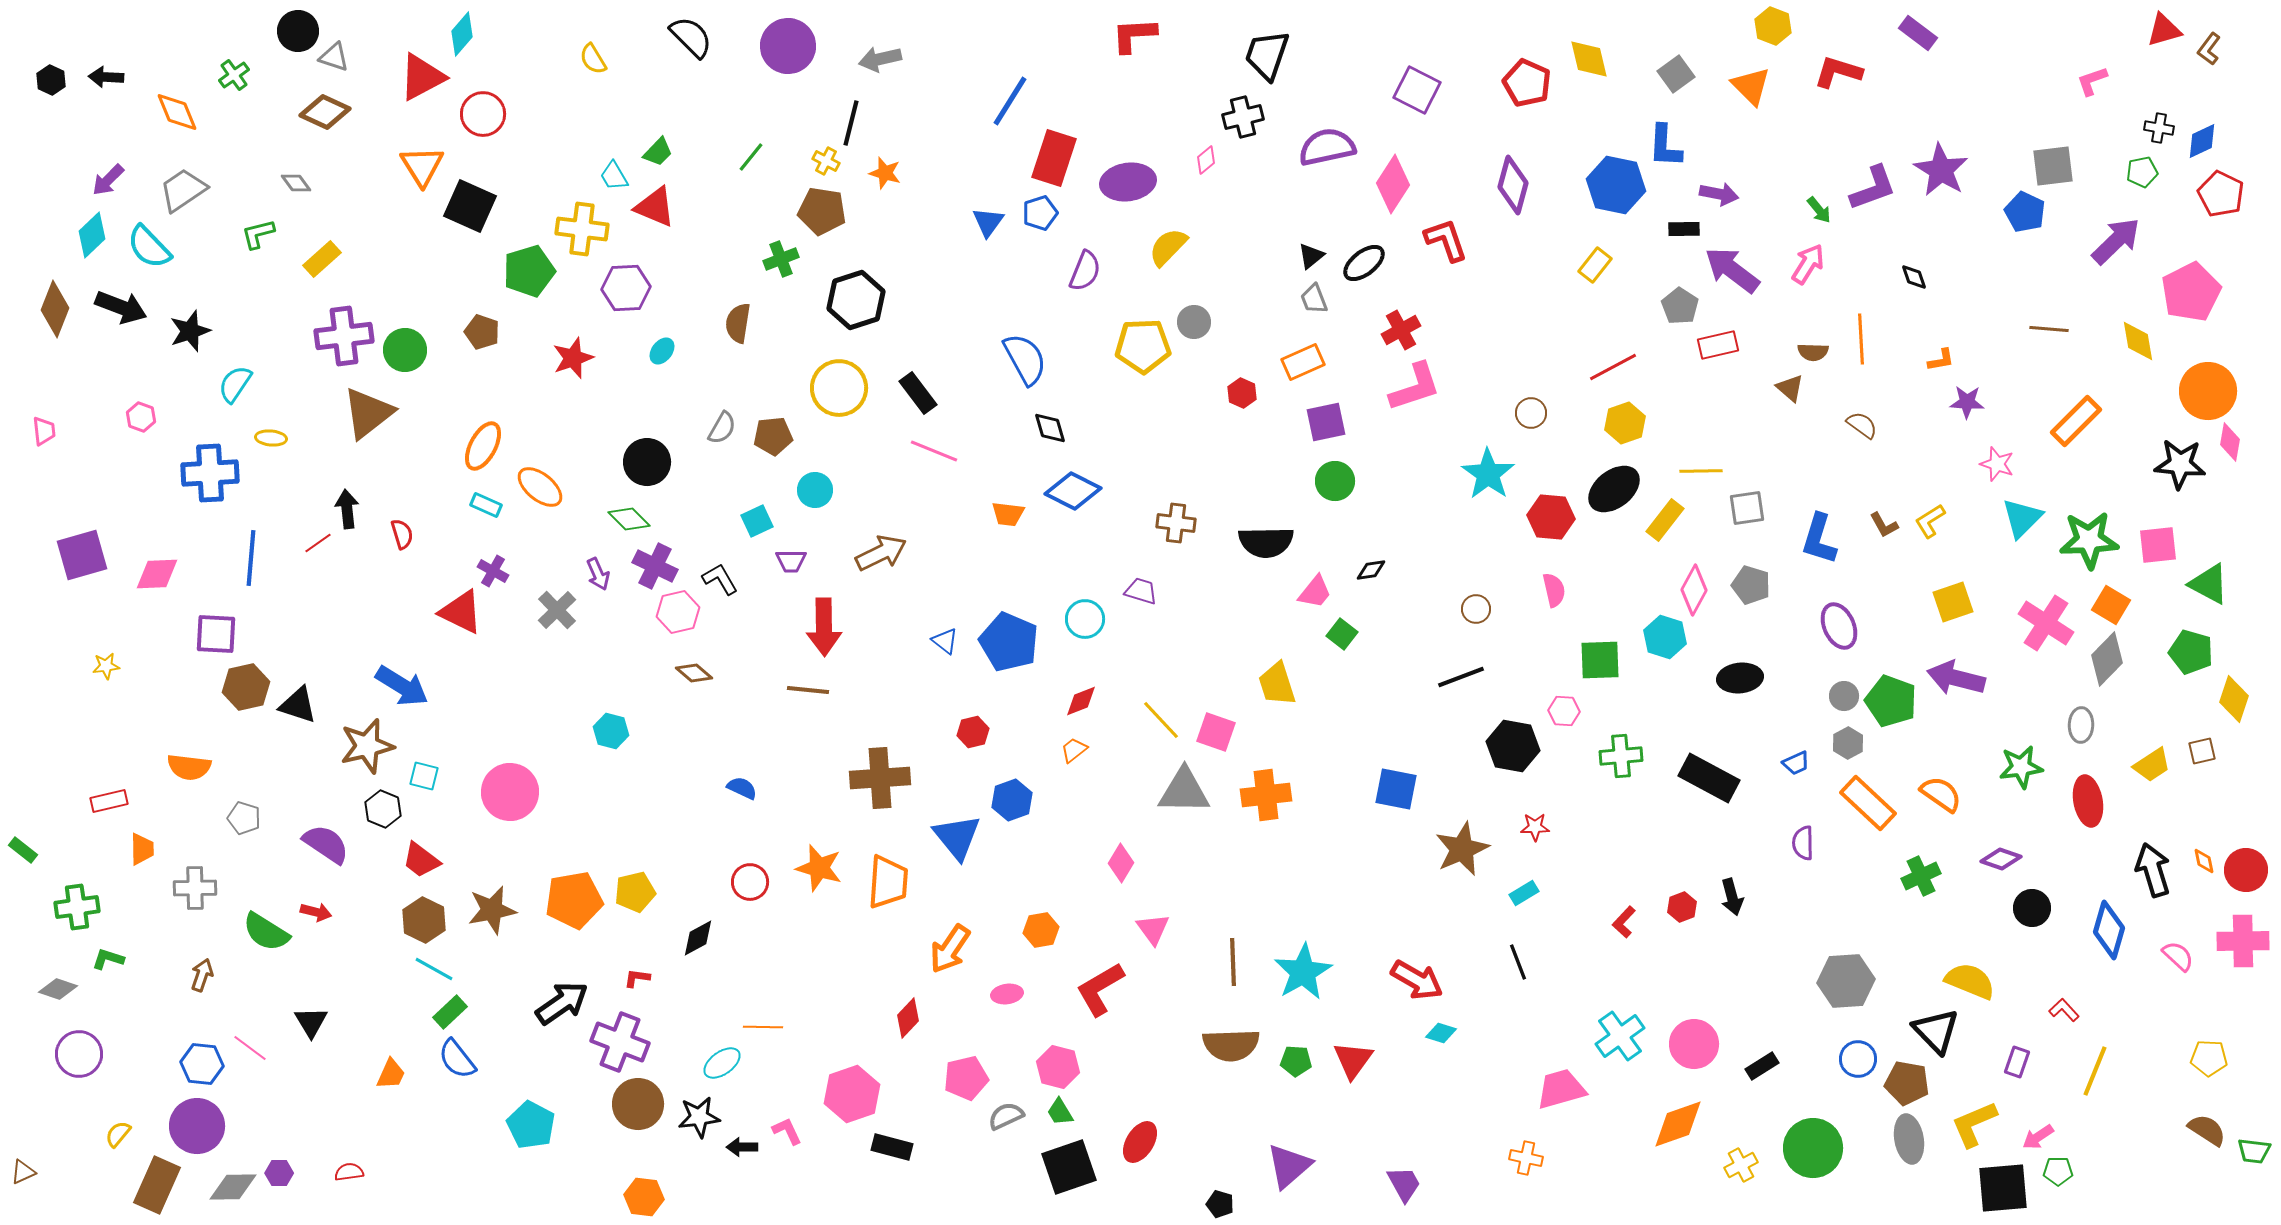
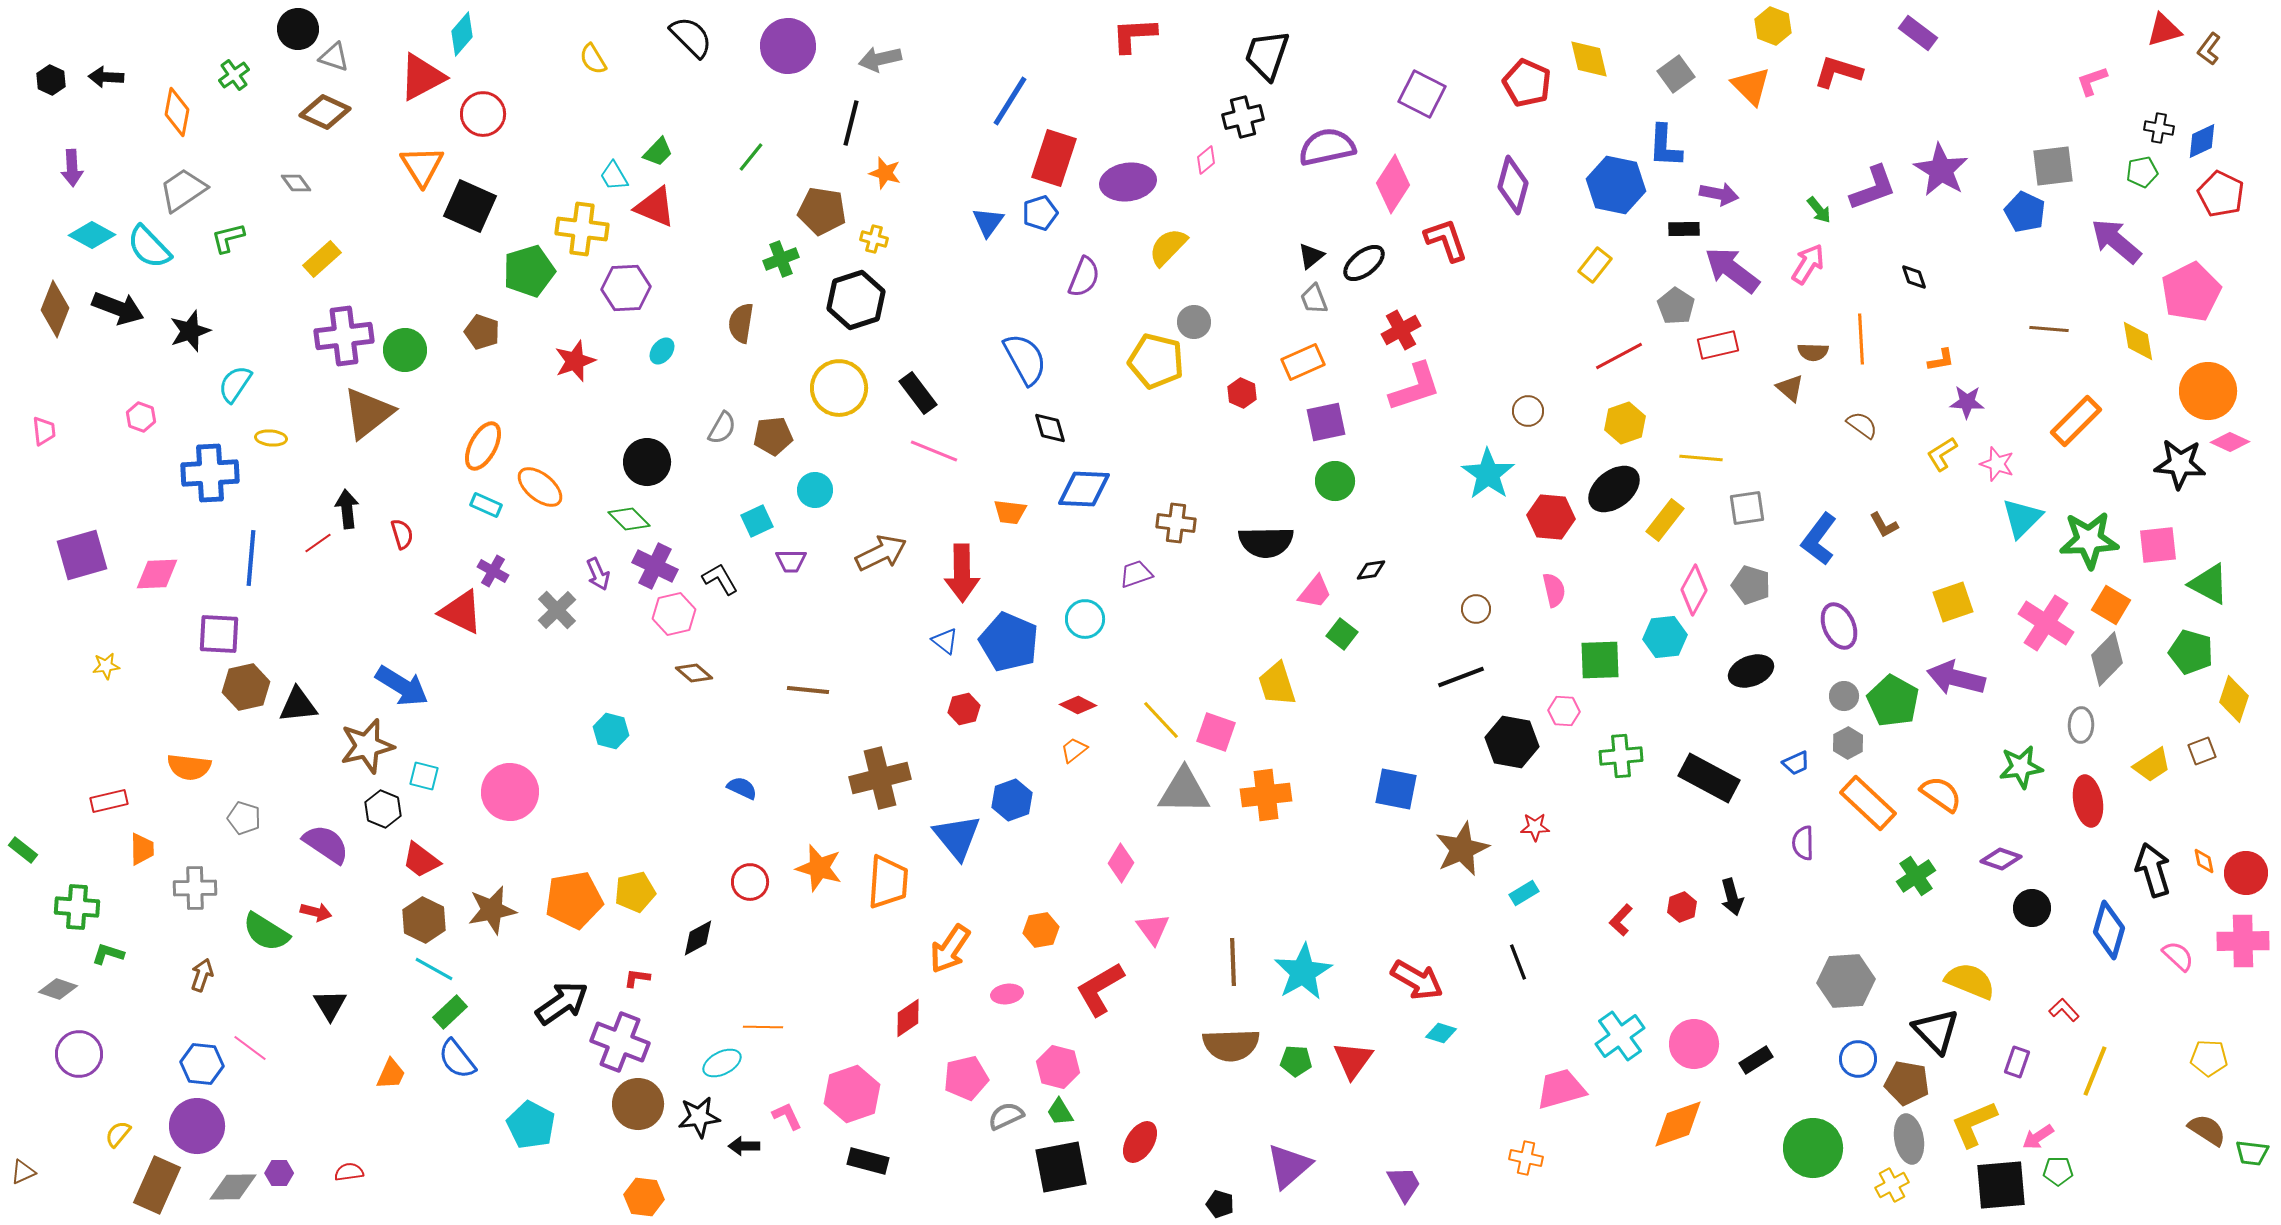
black circle at (298, 31): moved 2 px up
purple square at (1417, 90): moved 5 px right, 4 px down
orange diamond at (177, 112): rotated 33 degrees clockwise
yellow cross at (826, 161): moved 48 px right, 78 px down; rotated 12 degrees counterclockwise
purple arrow at (108, 180): moved 36 px left, 12 px up; rotated 48 degrees counterclockwise
green L-shape at (258, 234): moved 30 px left, 4 px down
cyan diamond at (92, 235): rotated 72 degrees clockwise
purple arrow at (2116, 241): rotated 96 degrees counterclockwise
purple semicircle at (1085, 271): moved 1 px left, 6 px down
gray pentagon at (1680, 306): moved 4 px left
black arrow at (121, 307): moved 3 px left, 1 px down
brown semicircle at (738, 323): moved 3 px right
yellow pentagon at (1143, 346): moved 13 px right, 15 px down; rotated 16 degrees clockwise
red star at (573, 358): moved 2 px right, 3 px down
red line at (1613, 367): moved 6 px right, 11 px up
brown circle at (1531, 413): moved 3 px left, 2 px up
pink diamond at (2230, 442): rotated 75 degrees counterclockwise
yellow line at (1701, 471): moved 13 px up; rotated 6 degrees clockwise
blue diamond at (1073, 491): moved 11 px right, 2 px up; rotated 24 degrees counterclockwise
orange trapezoid at (1008, 514): moved 2 px right, 2 px up
yellow L-shape at (1930, 521): moved 12 px right, 67 px up
blue L-shape at (1819, 539): rotated 20 degrees clockwise
purple trapezoid at (1141, 591): moved 5 px left, 17 px up; rotated 36 degrees counterclockwise
pink hexagon at (678, 612): moved 4 px left, 2 px down
red arrow at (824, 627): moved 138 px right, 54 px up
purple square at (216, 634): moved 3 px right
cyan hexagon at (1665, 637): rotated 24 degrees counterclockwise
black ellipse at (1740, 678): moved 11 px right, 7 px up; rotated 15 degrees counterclockwise
red diamond at (1081, 701): moved 3 px left, 4 px down; rotated 48 degrees clockwise
green pentagon at (1891, 701): moved 2 px right; rotated 9 degrees clockwise
black triangle at (298, 705): rotated 24 degrees counterclockwise
red hexagon at (973, 732): moved 9 px left, 23 px up
black hexagon at (1513, 746): moved 1 px left, 4 px up
brown square at (2202, 751): rotated 8 degrees counterclockwise
brown cross at (880, 778): rotated 10 degrees counterclockwise
red circle at (2246, 870): moved 3 px down
green cross at (1921, 876): moved 5 px left; rotated 9 degrees counterclockwise
green cross at (77, 907): rotated 12 degrees clockwise
red L-shape at (1624, 922): moved 3 px left, 2 px up
green L-shape at (108, 959): moved 5 px up
red diamond at (908, 1018): rotated 12 degrees clockwise
black triangle at (311, 1022): moved 19 px right, 17 px up
cyan ellipse at (722, 1063): rotated 9 degrees clockwise
black rectangle at (1762, 1066): moved 6 px left, 6 px up
pink L-shape at (787, 1131): moved 15 px up
black arrow at (742, 1147): moved 2 px right, 1 px up
black rectangle at (892, 1147): moved 24 px left, 14 px down
green trapezoid at (2254, 1151): moved 2 px left, 2 px down
yellow cross at (1741, 1165): moved 151 px right, 20 px down
black square at (1069, 1167): moved 8 px left; rotated 8 degrees clockwise
black square at (2003, 1188): moved 2 px left, 3 px up
